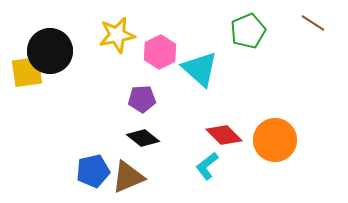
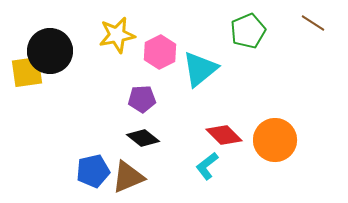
cyan triangle: rotated 39 degrees clockwise
